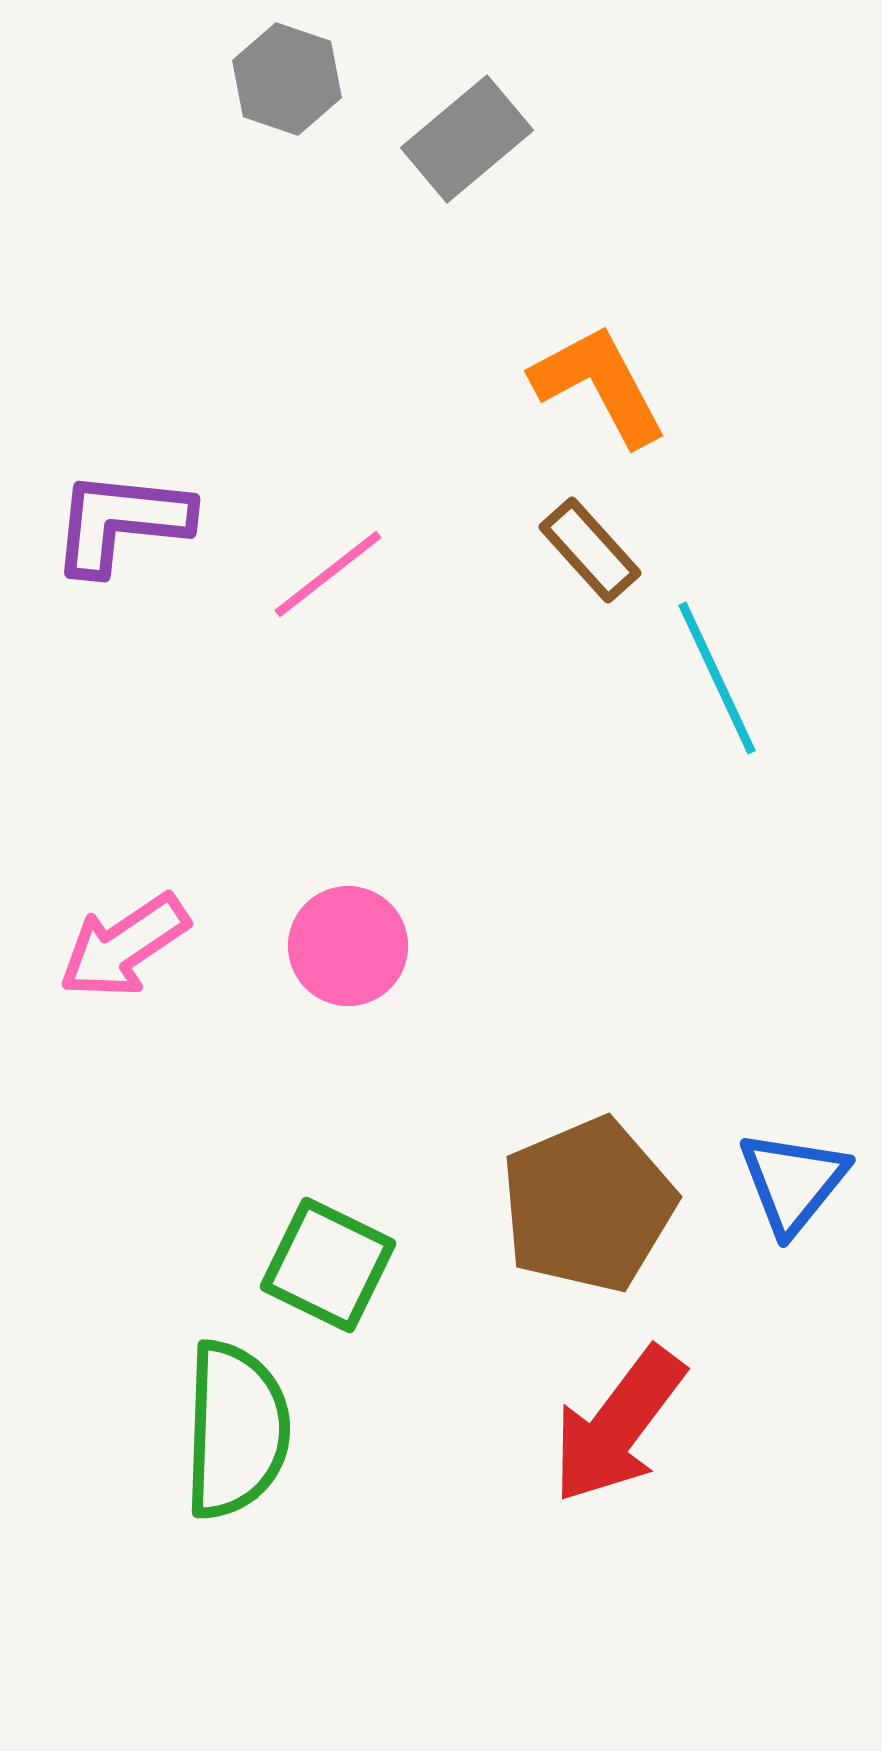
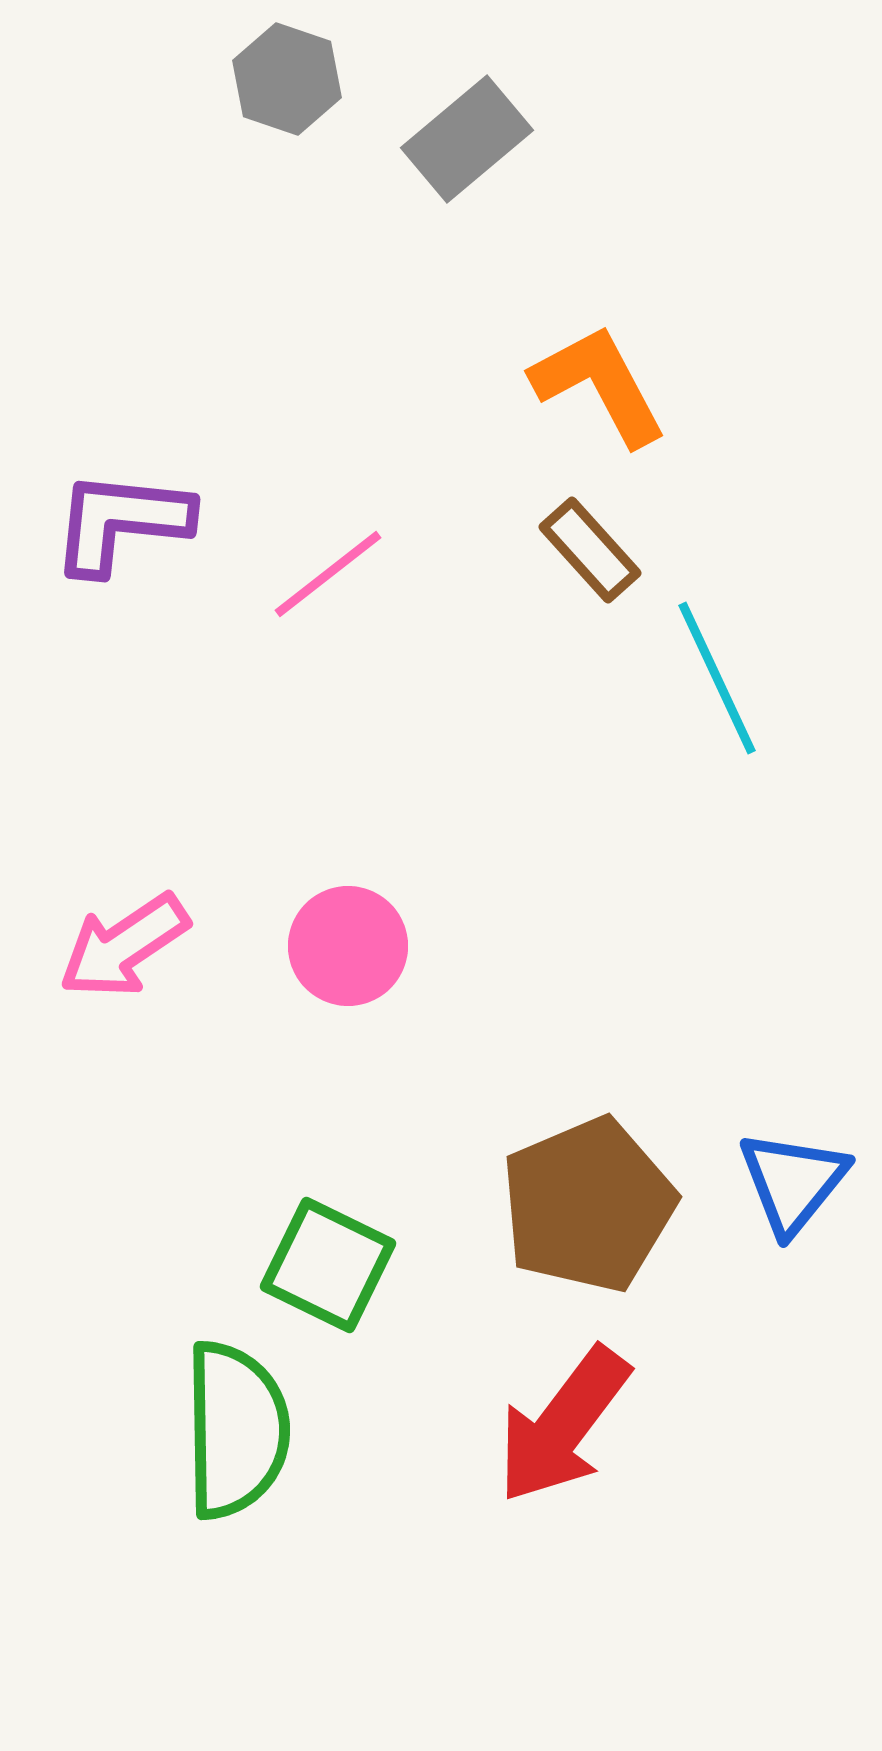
red arrow: moved 55 px left
green semicircle: rotated 3 degrees counterclockwise
